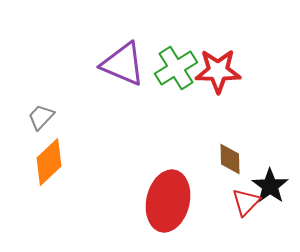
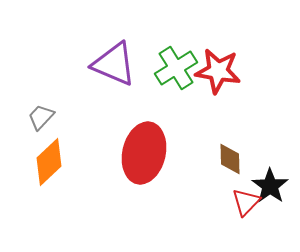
purple triangle: moved 9 px left
red star: rotated 9 degrees clockwise
red ellipse: moved 24 px left, 48 px up
